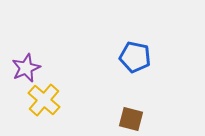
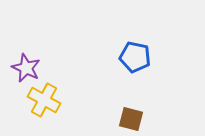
purple star: rotated 24 degrees counterclockwise
yellow cross: rotated 12 degrees counterclockwise
